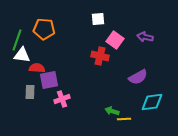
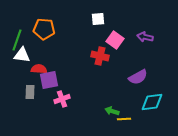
red semicircle: moved 2 px right, 1 px down
